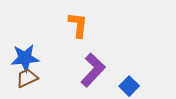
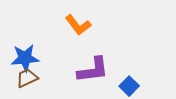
orange L-shape: rotated 136 degrees clockwise
purple L-shape: rotated 40 degrees clockwise
